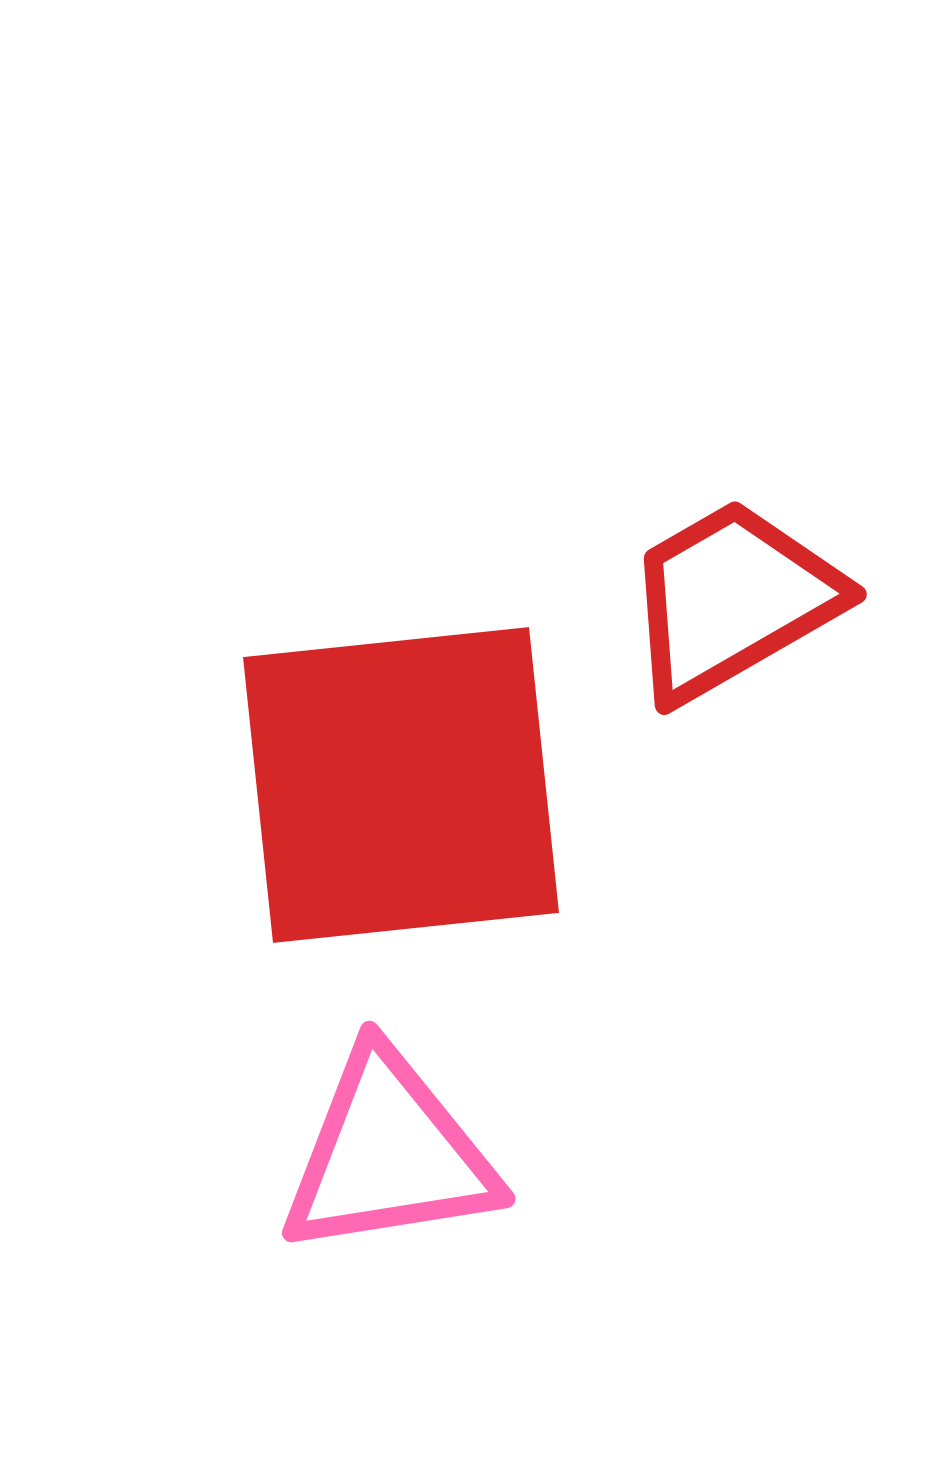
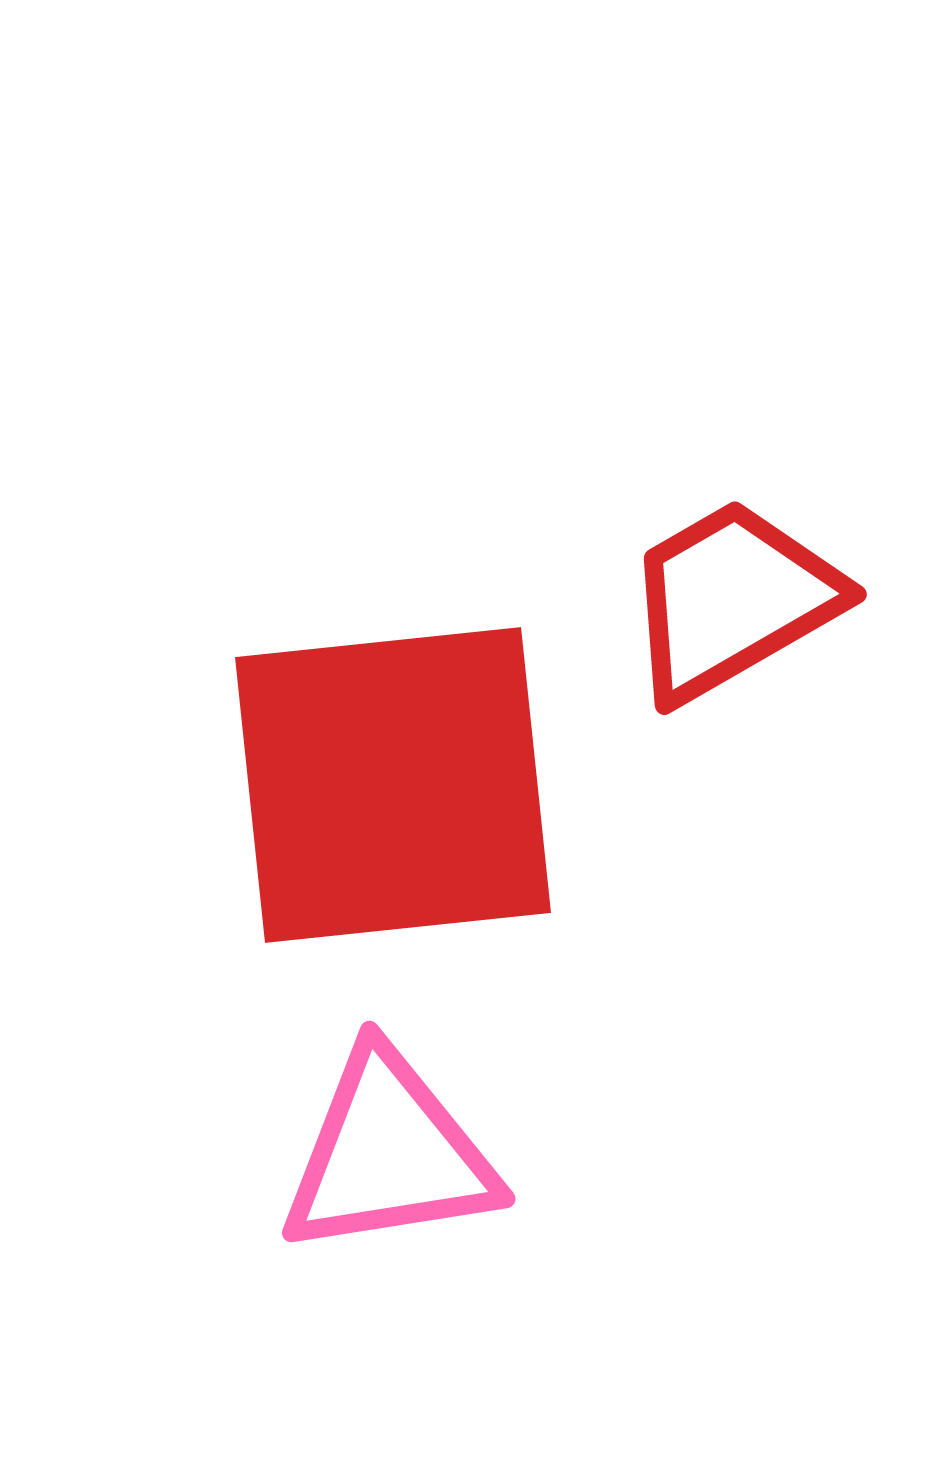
red square: moved 8 px left
